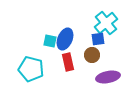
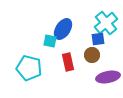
blue ellipse: moved 2 px left, 10 px up; rotated 10 degrees clockwise
cyan pentagon: moved 2 px left, 1 px up
